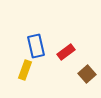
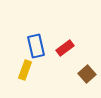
red rectangle: moved 1 px left, 4 px up
